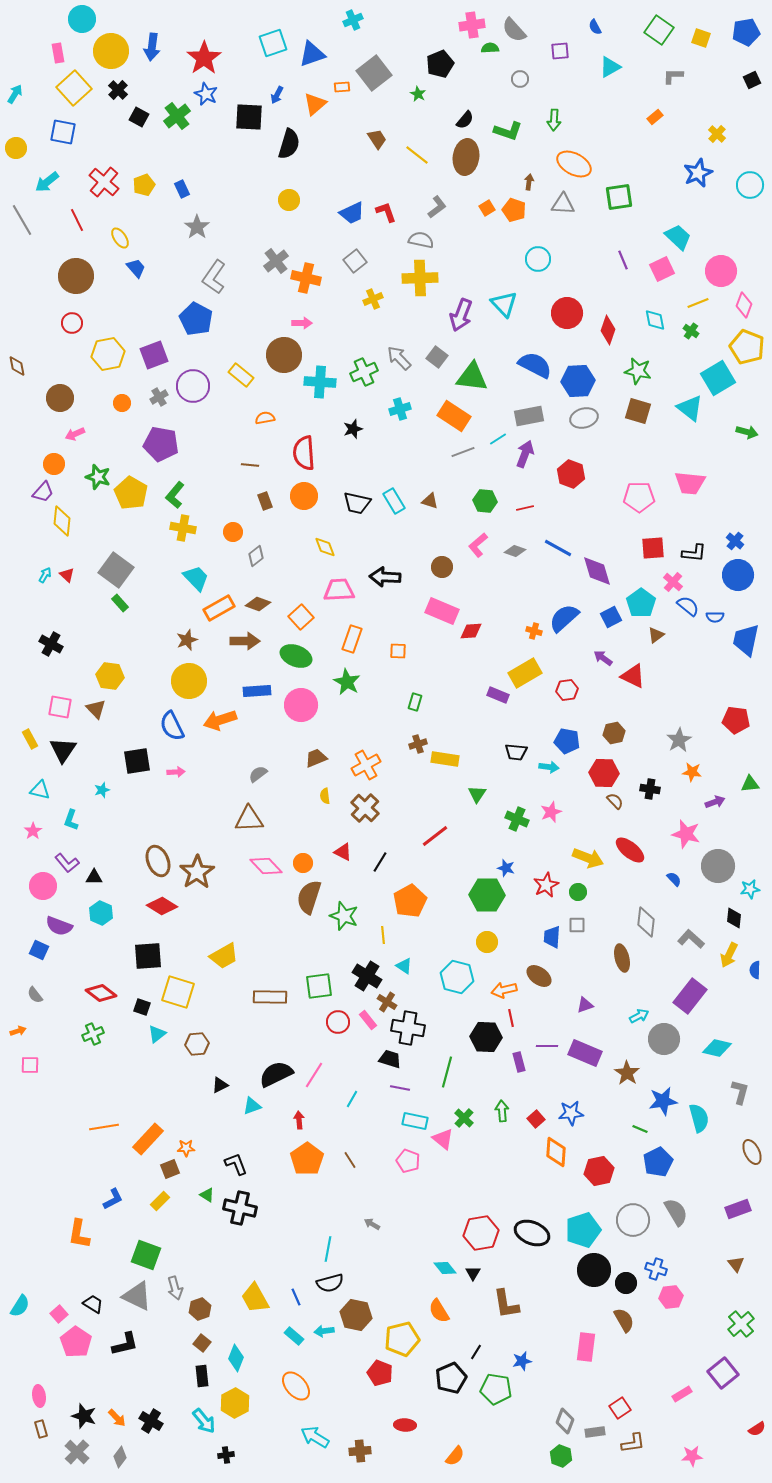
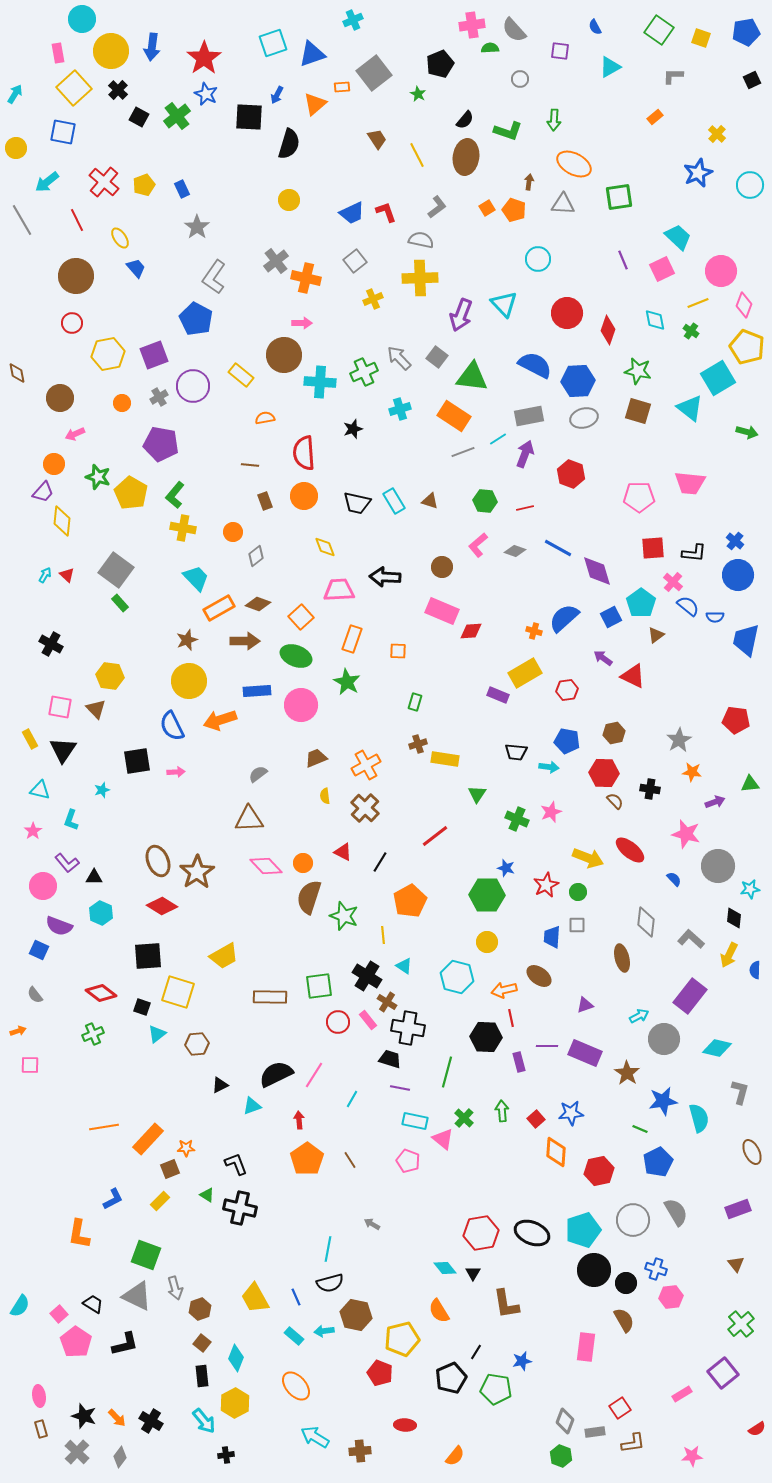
purple square at (560, 51): rotated 12 degrees clockwise
yellow line at (417, 155): rotated 25 degrees clockwise
brown diamond at (17, 366): moved 7 px down
